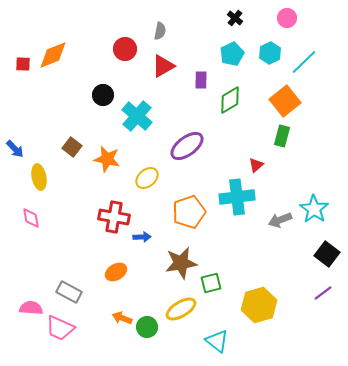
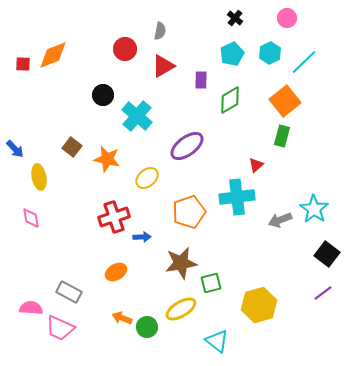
red cross at (114, 217): rotated 28 degrees counterclockwise
